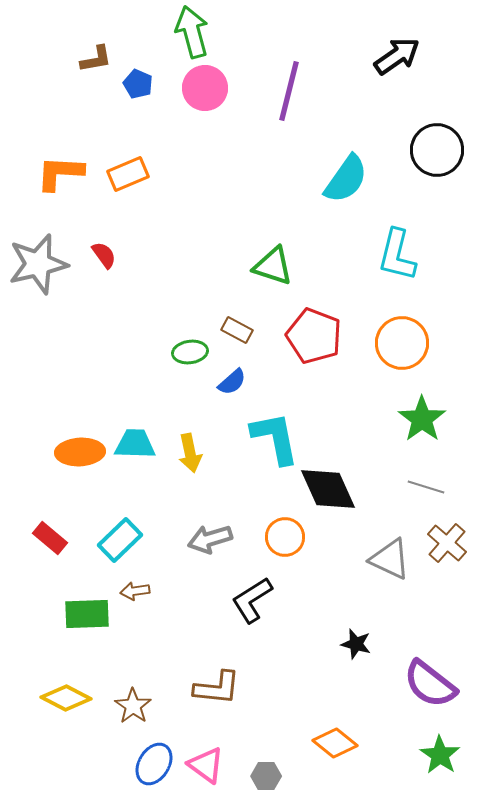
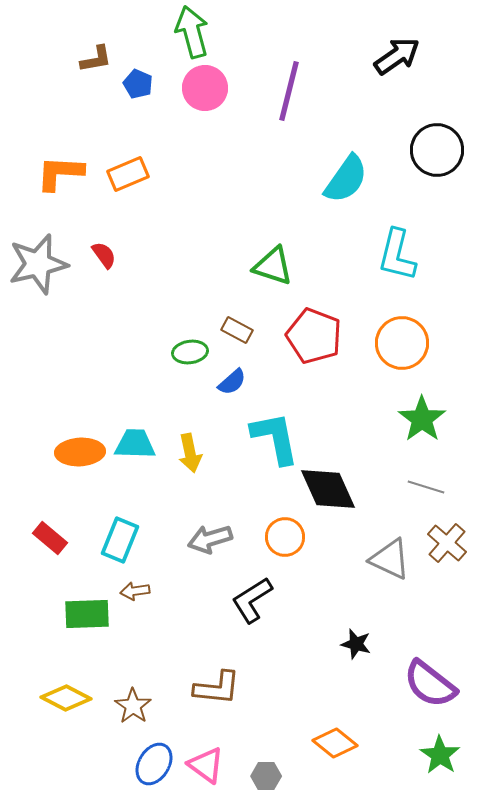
cyan rectangle at (120, 540): rotated 24 degrees counterclockwise
